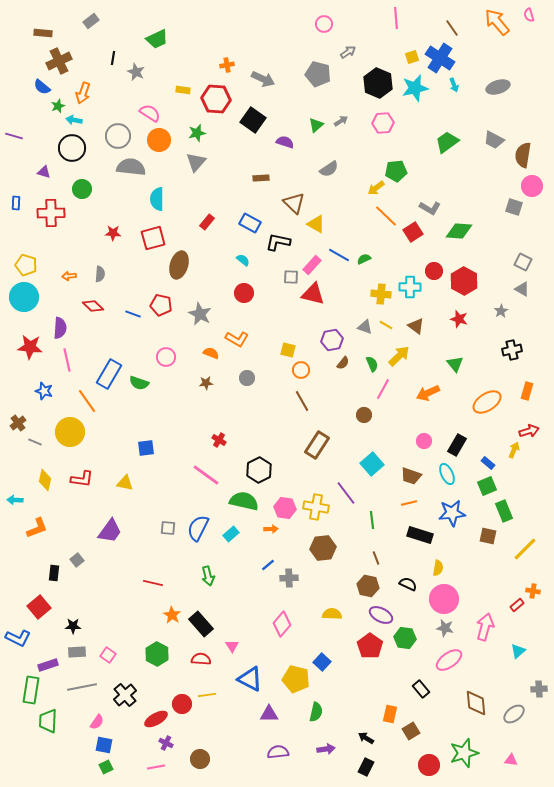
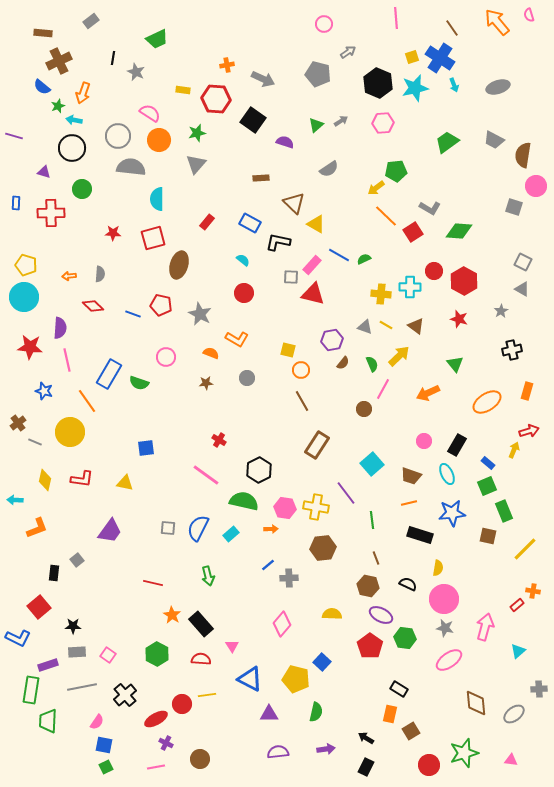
gray triangle at (196, 162): moved 2 px down
pink circle at (532, 186): moved 4 px right
brown circle at (364, 415): moved 6 px up
black rectangle at (421, 689): moved 22 px left; rotated 18 degrees counterclockwise
